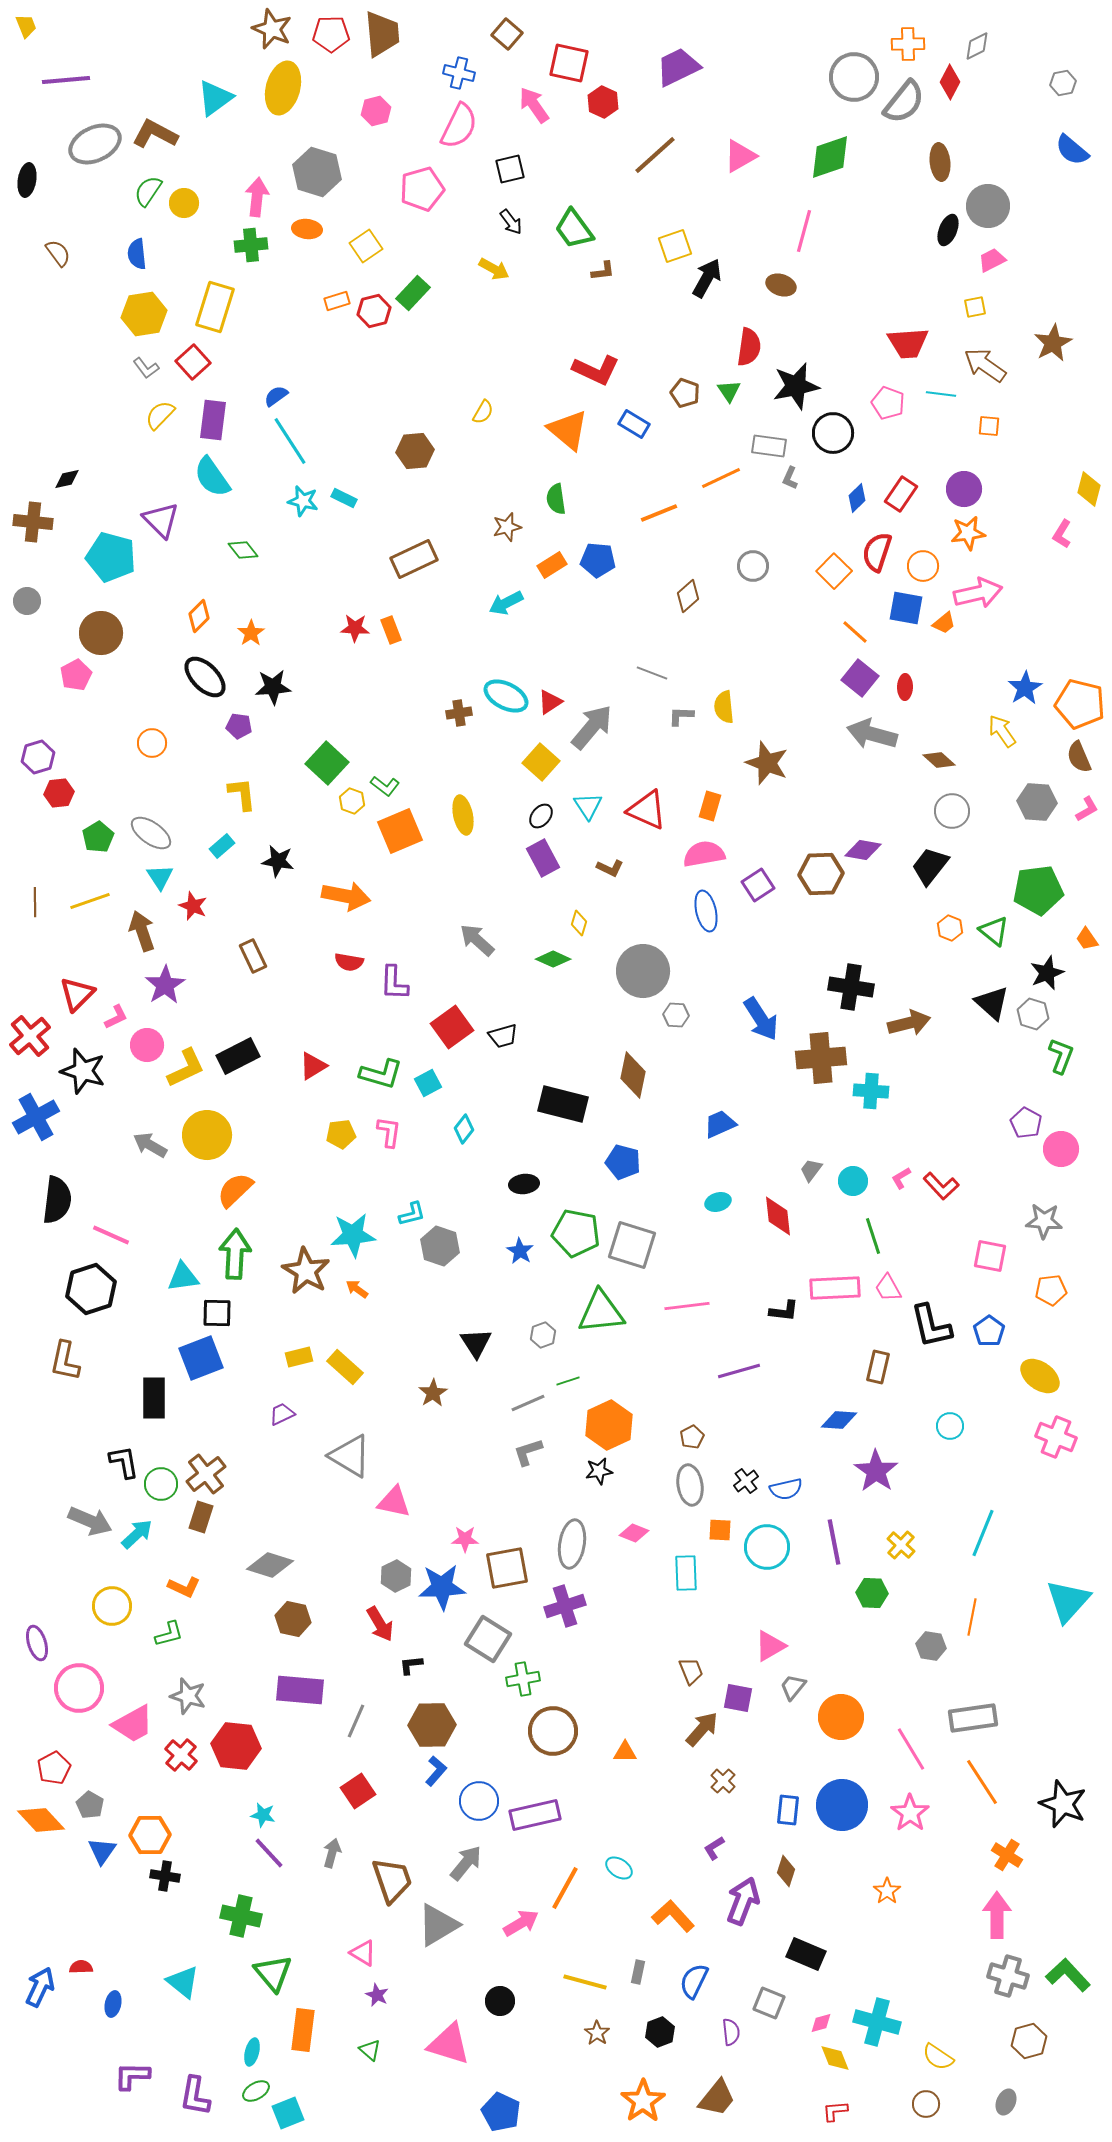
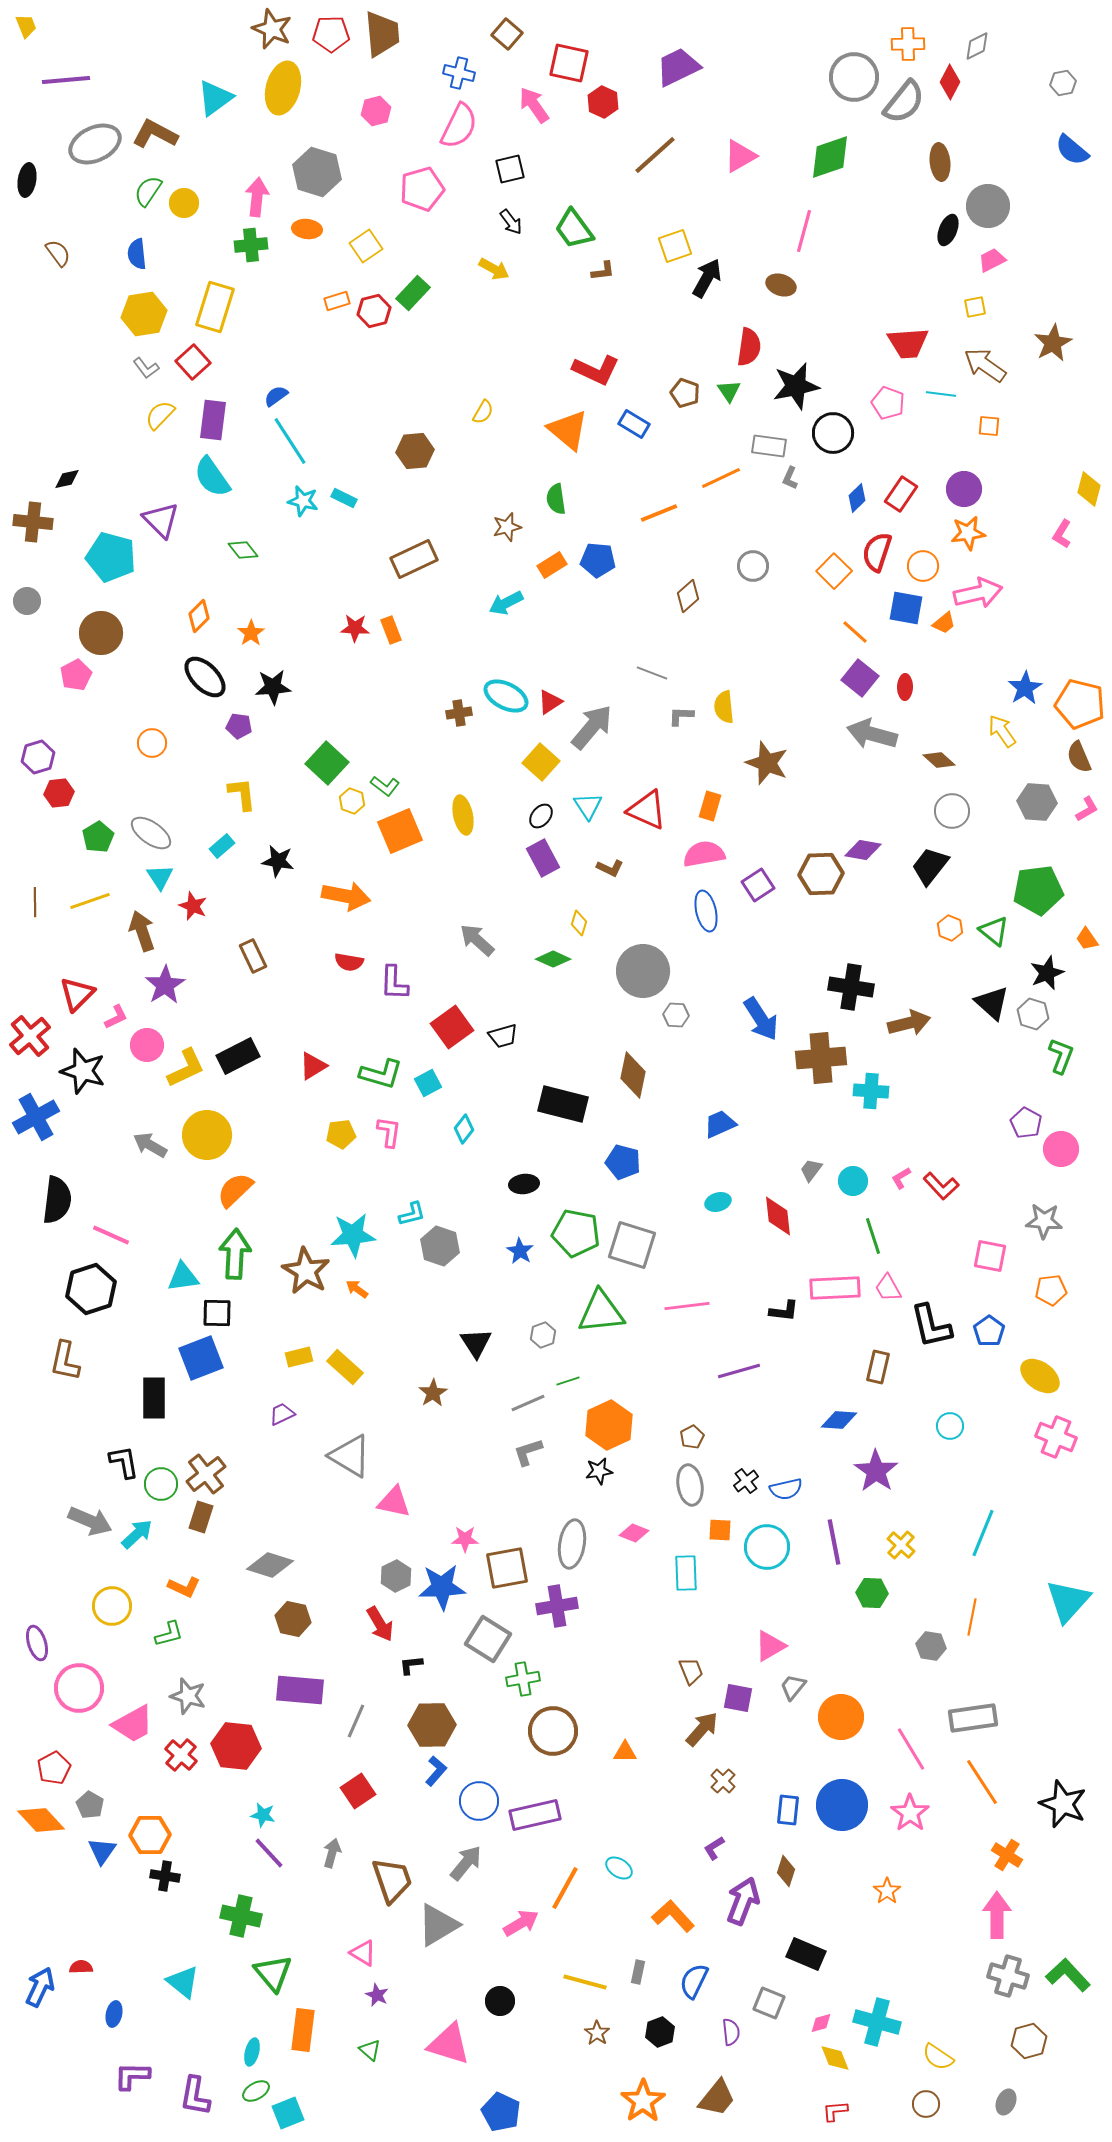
purple cross at (565, 1606): moved 8 px left; rotated 9 degrees clockwise
blue ellipse at (113, 2004): moved 1 px right, 10 px down
